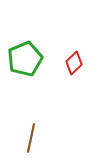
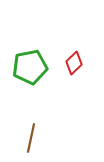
green pentagon: moved 5 px right, 8 px down; rotated 12 degrees clockwise
